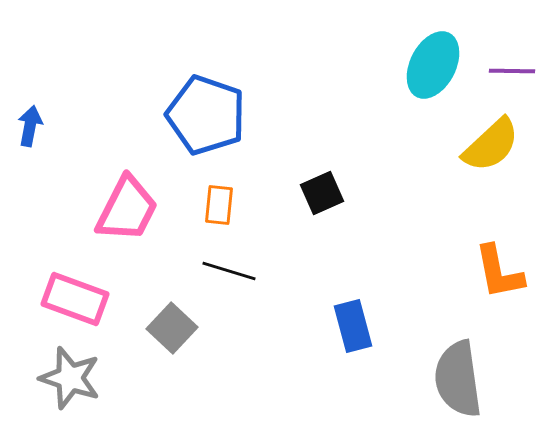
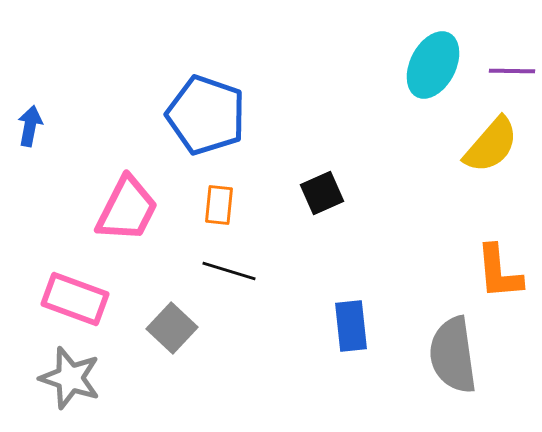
yellow semicircle: rotated 6 degrees counterclockwise
orange L-shape: rotated 6 degrees clockwise
blue rectangle: moved 2 px left; rotated 9 degrees clockwise
gray semicircle: moved 5 px left, 24 px up
